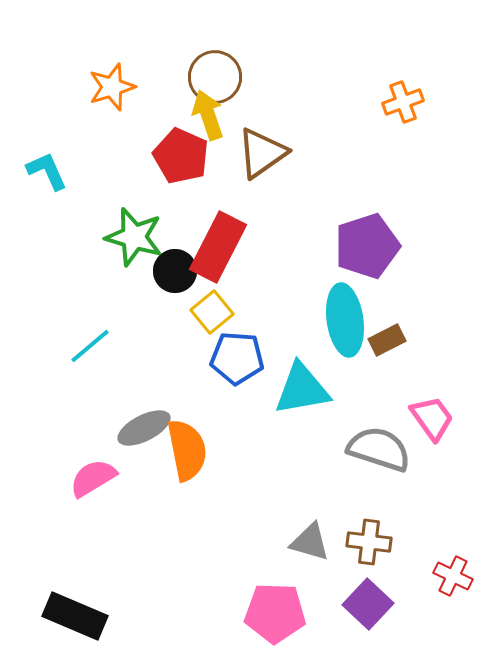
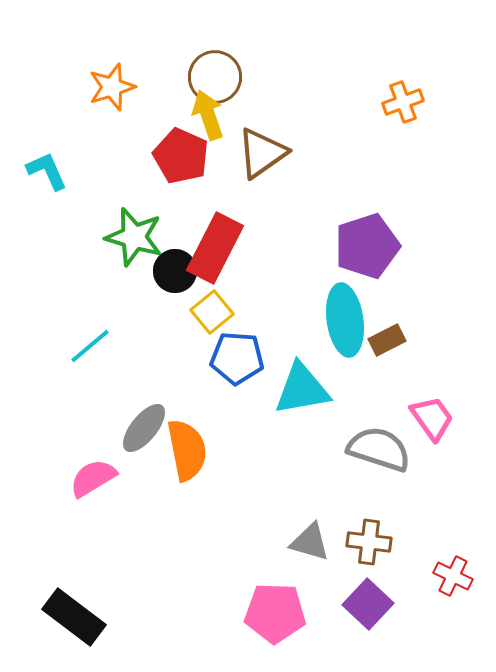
red rectangle: moved 3 px left, 1 px down
gray ellipse: rotated 24 degrees counterclockwise
black rectangle: moved 1 px left, 1 px down; rotated 14 degrees clockwise
